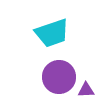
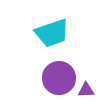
purple circle: moved 1 px down
